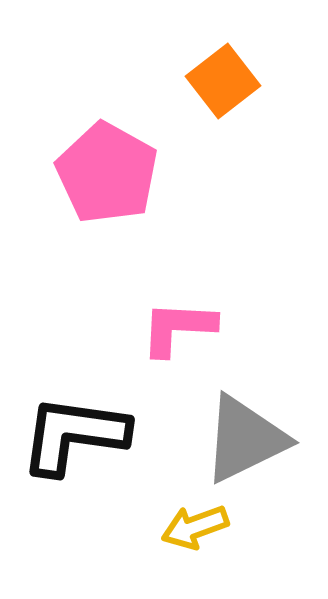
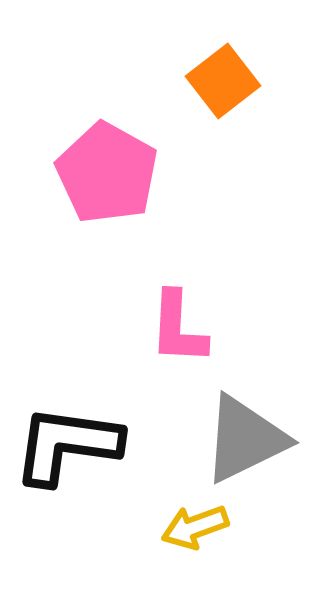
pink L-shape: rotated 90 degrees counterclockwise
black L-shape: moved 7 px left, 10 px down
